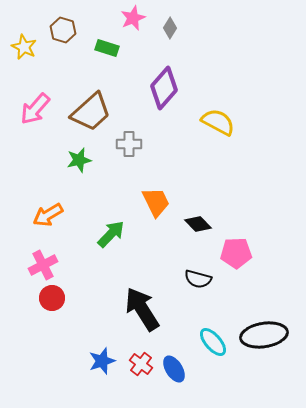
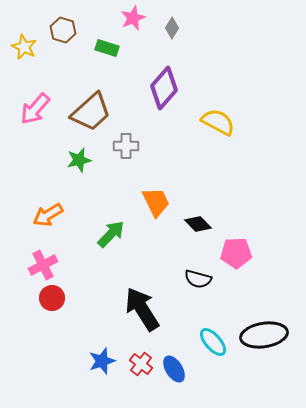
gray diamond: moved 2 px right
gray cross: moved 3 px left, 2 px down
